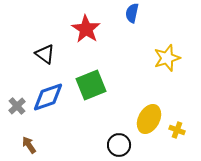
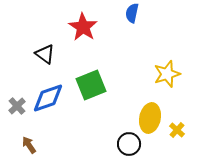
red star: moved 3 px left, 2 px up
yellow star: moved 16 px down
blue diamond: moved 1 px down
yellow ellipse: moved 1 px right, 1 px up; rotated 16 degrees counterclockwise
yellow cross: rotated 21 degrees clockwise
black circle: moved 10 px right, 1 px up
